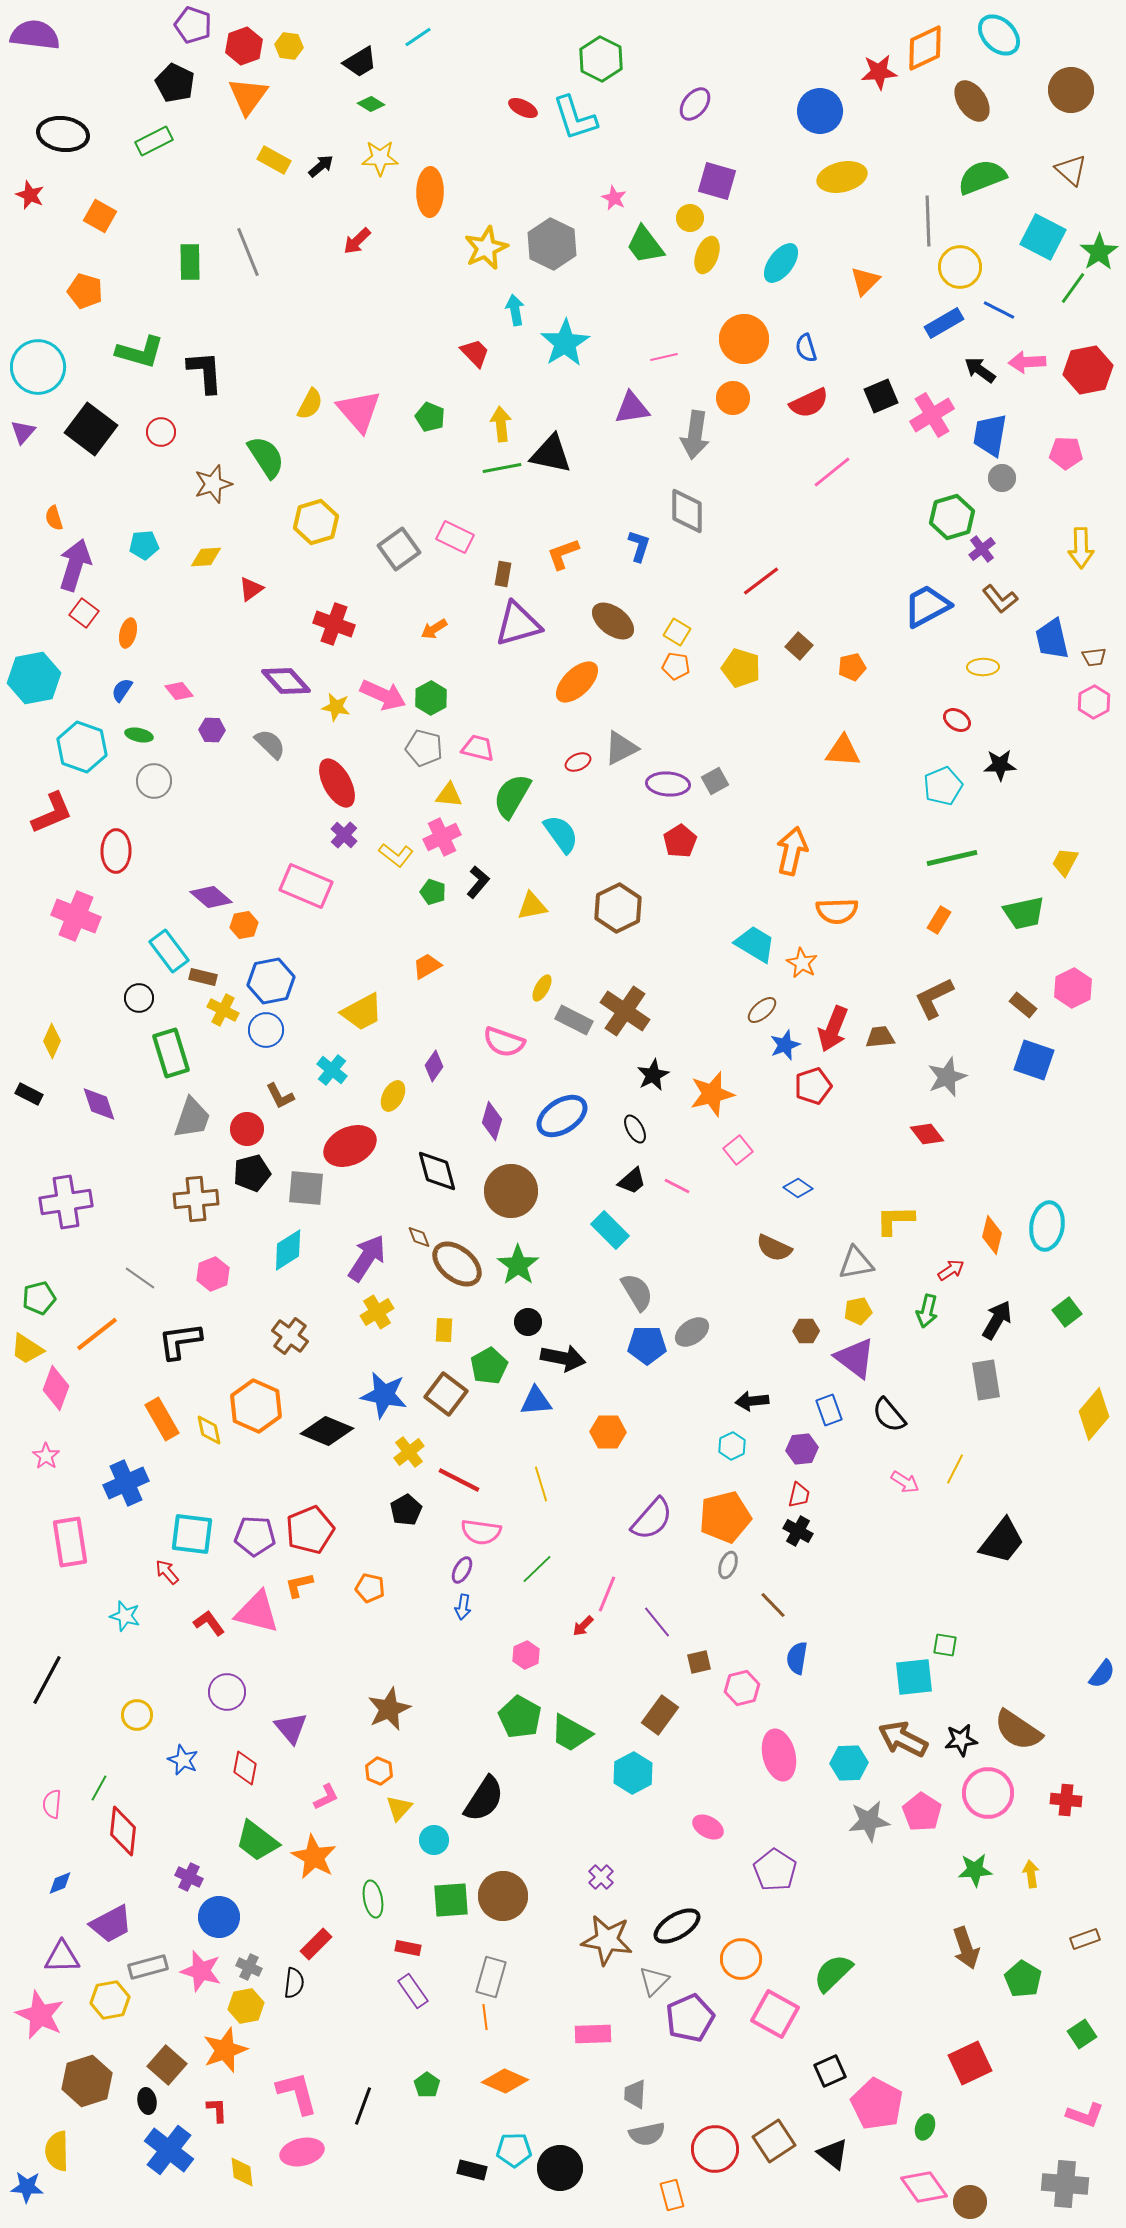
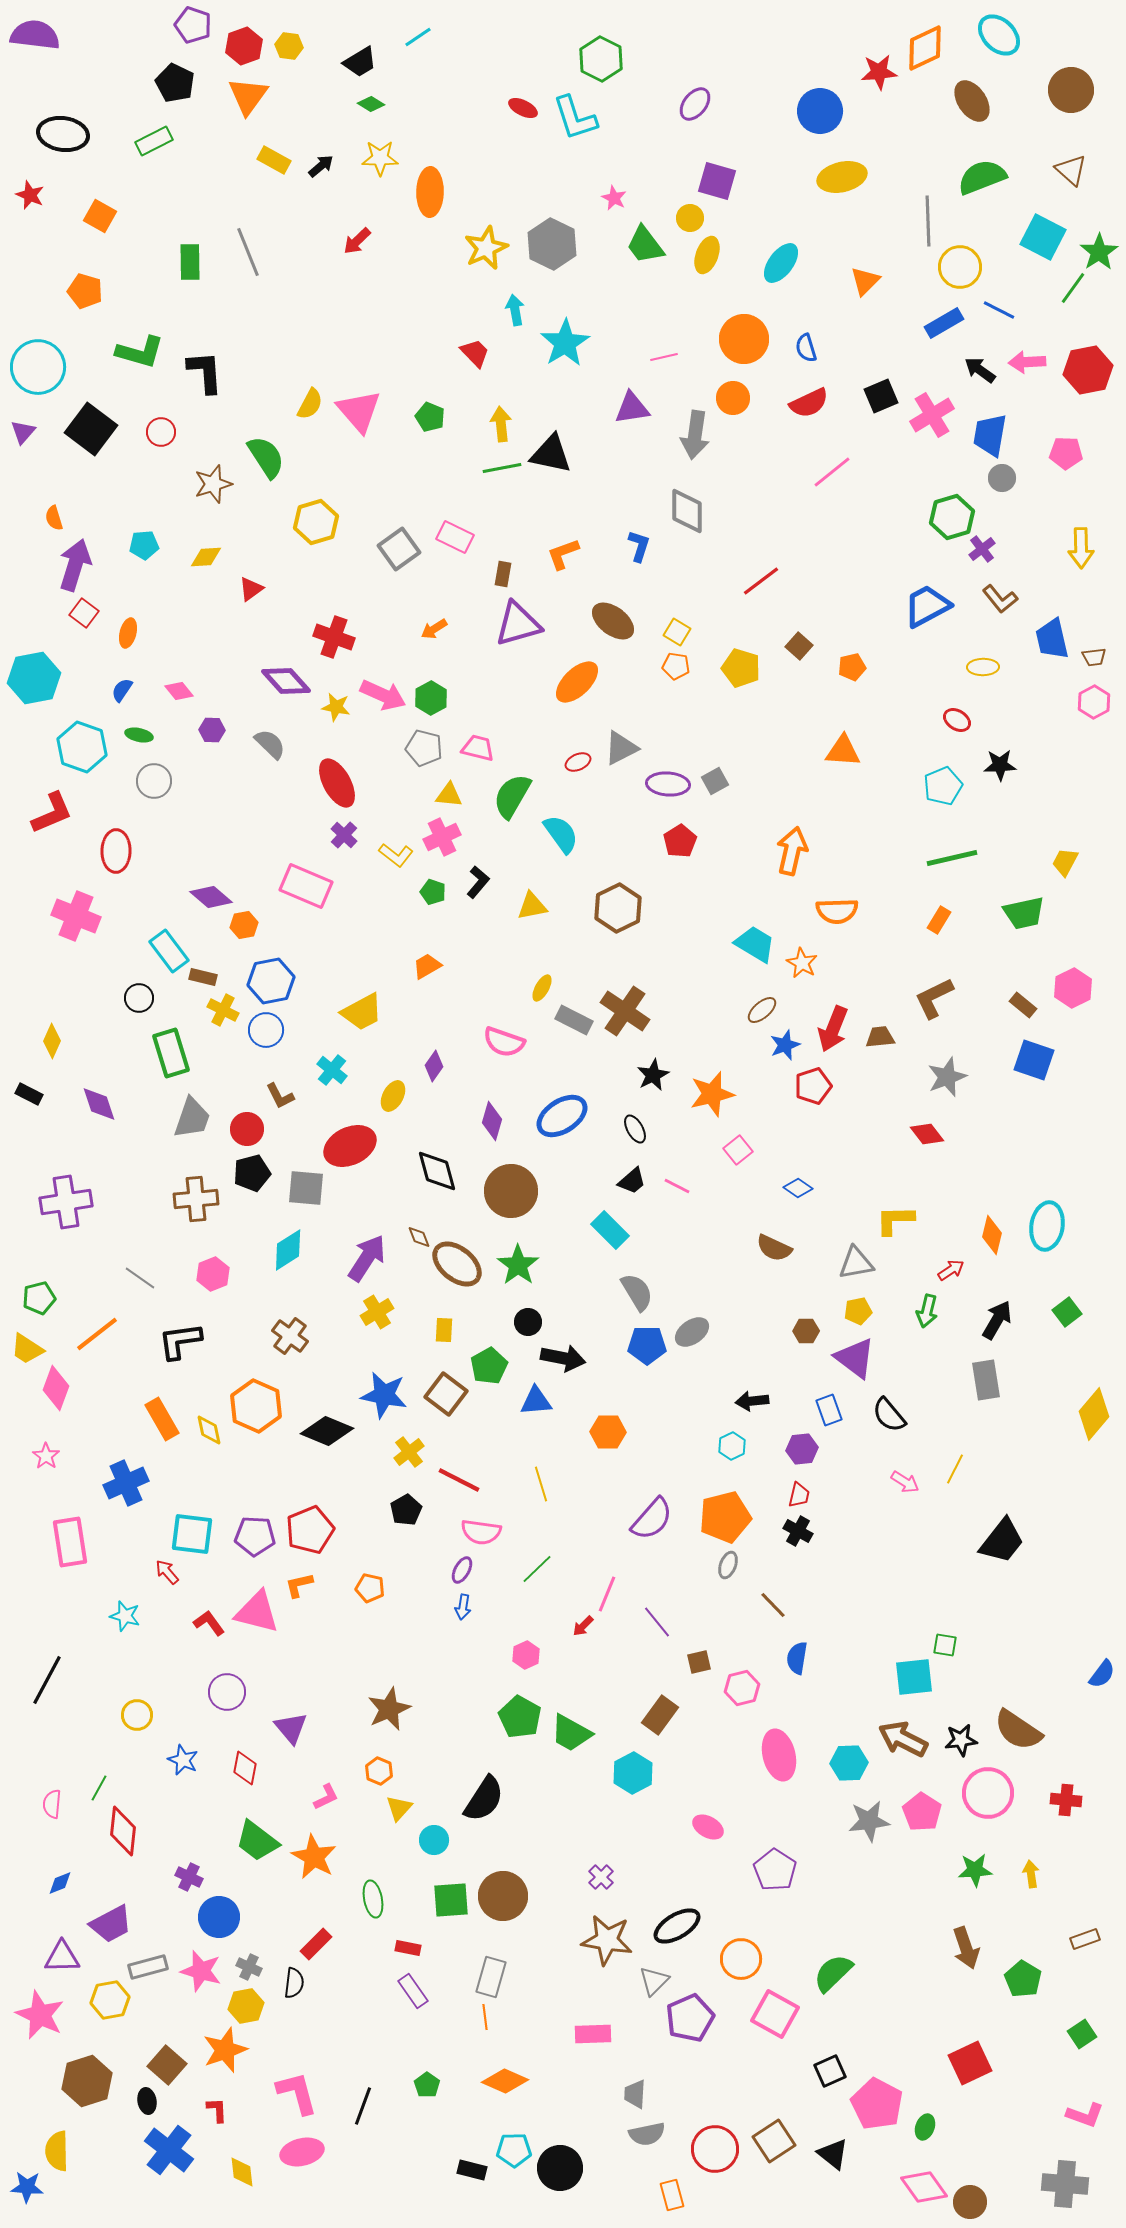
red cross at (334, 624): moved 13 px down
